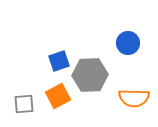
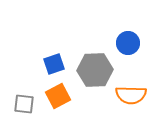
blue square: moved 5 px left, 3 px down
gray hexagon: moved 5 px right, 5 px up
orange semicircle: moved 3 px left, 3 px up
gray square: rotated 10 degrees clockwise
